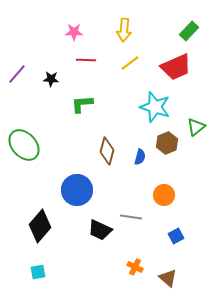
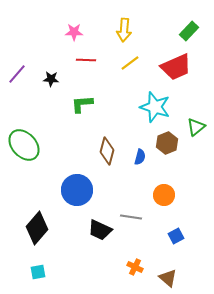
black diamond: moved 3 px left, 2 px down
